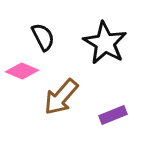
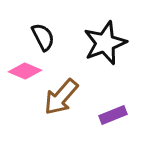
black star: rotated 21 degrees clockwise
pink diamond: moved 3 px right
